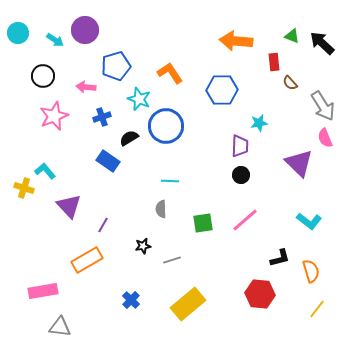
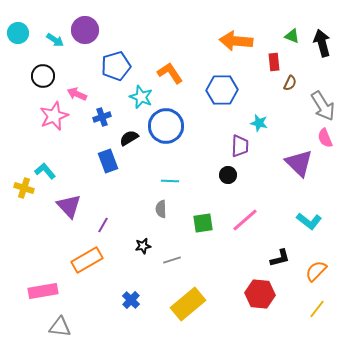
black arrow at (322, 43): rotated 32 degrees clockwise
brown semicircle at (290, 83): rotated 112 degrees counterclockwise
pink arrow at (86, 87): moved 9 px left, 7 px down; rotated 18 degrees clockwise
cyan star at (139, 99): moved 2 px right, 2 px up
cyan star at (259, 123): rotated 24 degrees clockwise
blue rectangle at (108, 161): rotated 35 degrees clockwise
black circle at (241, 175): moved 13 px left
orange semicircle at (311, 271): moved 5 px right; rotated 120 degrees counterclockwise
